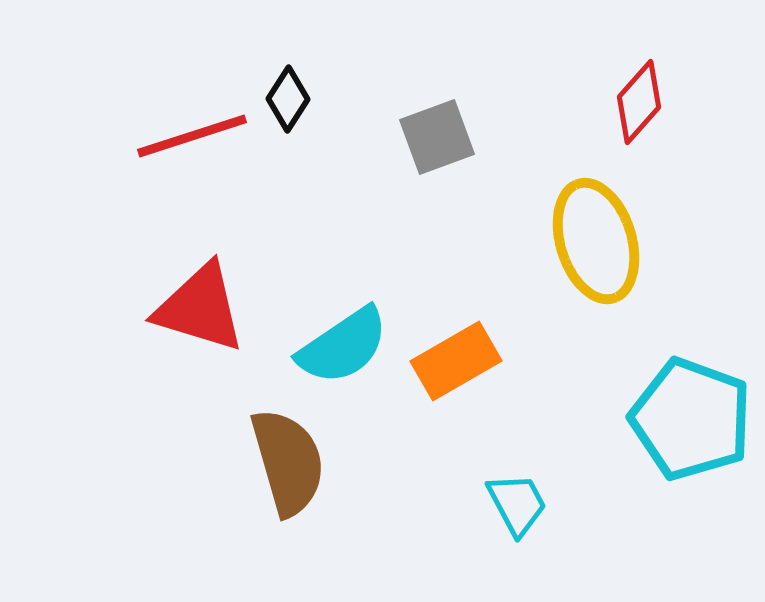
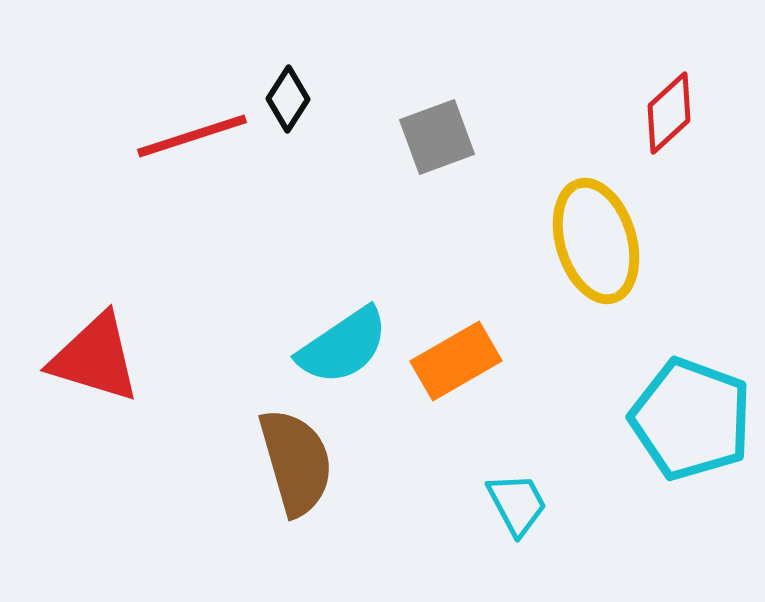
red diamond: moved 30 px right, 11 px down; rotated 6 degrees clockwise
red triangle: moved 105 px left, 50 px down
brown semicircle: moved 8 px right
